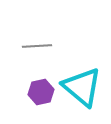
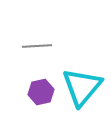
cyan triangle: rotated 30 degrees clockwise
